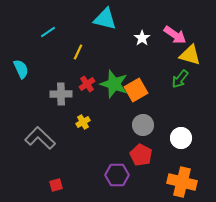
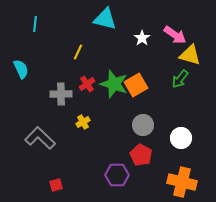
cyan line: moved 13 px left, 8 px up; rotated 49 degrees counterclockwise
orange square: moved 5 px up
